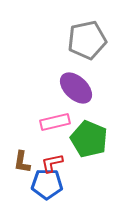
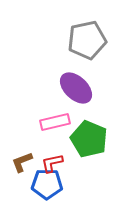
brown L-shape: rotated 60 degrees clockwise
